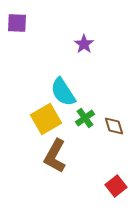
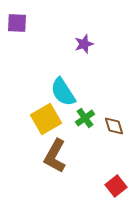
purple star: rotated 18 degrees clockwise
